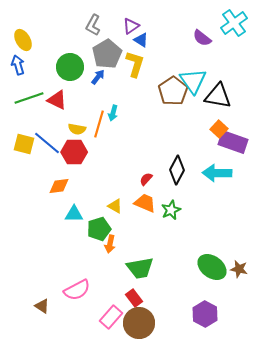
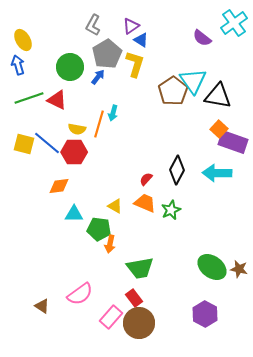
green pentagon at (99, 229): rotated 25 degrees clockwise
pink semicircle at (77, 290): moved 3 px right, 4 px down; rotated 8 degrees counterclockwise
